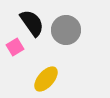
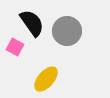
gray circle: moved 1 px right, 1 px down
pink square: rotated 30 degrees counterclockwise
